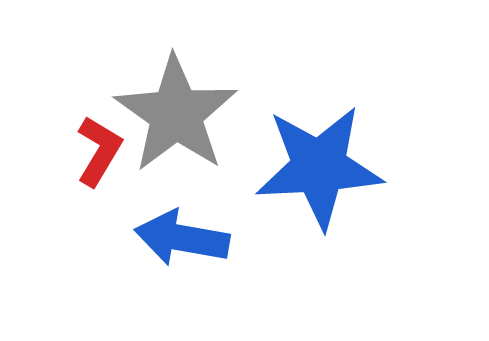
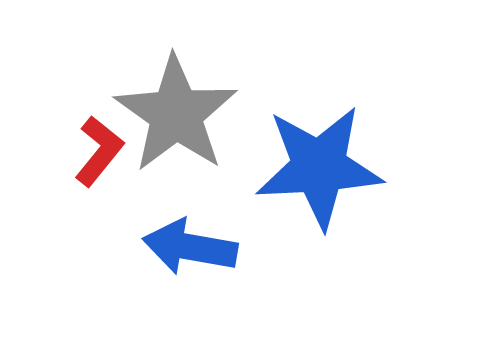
red L-shape: rotated 8 degrees clockwise
blue arrow: moved 8 px right, 9 px down
